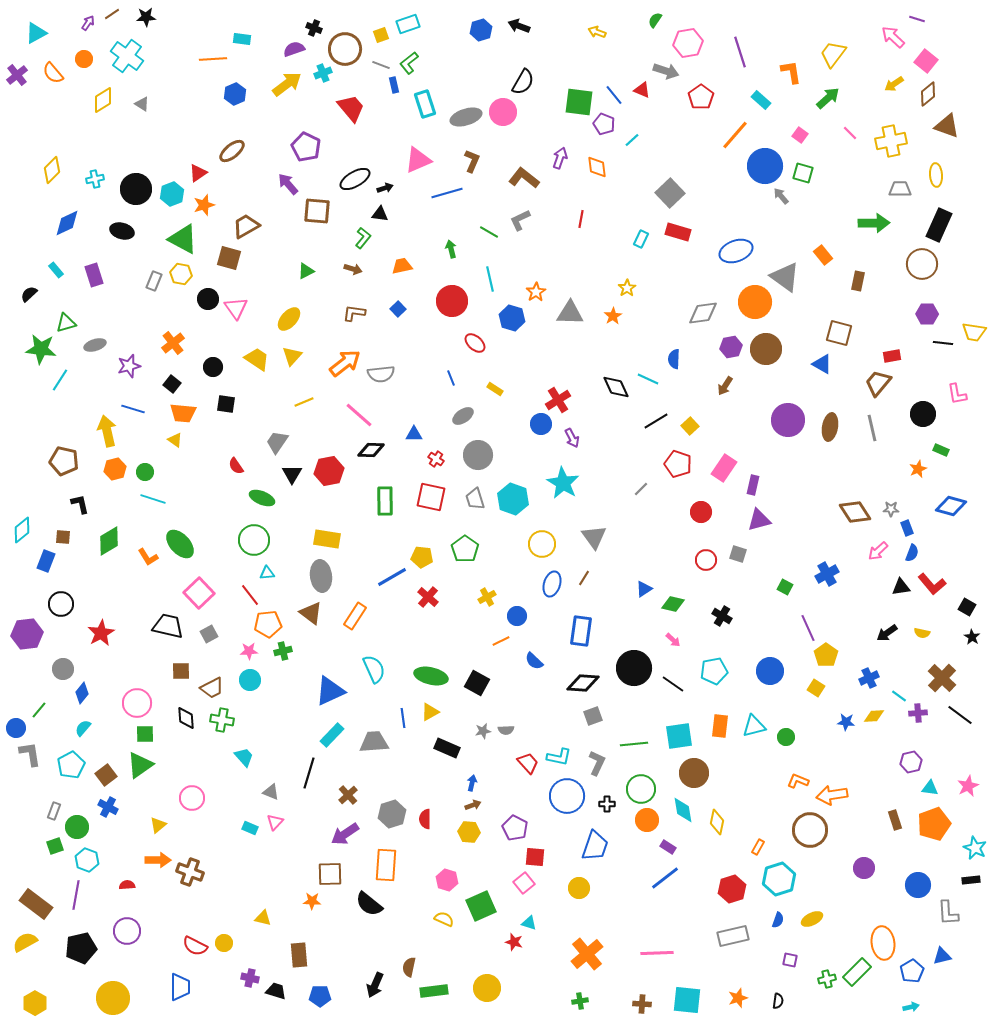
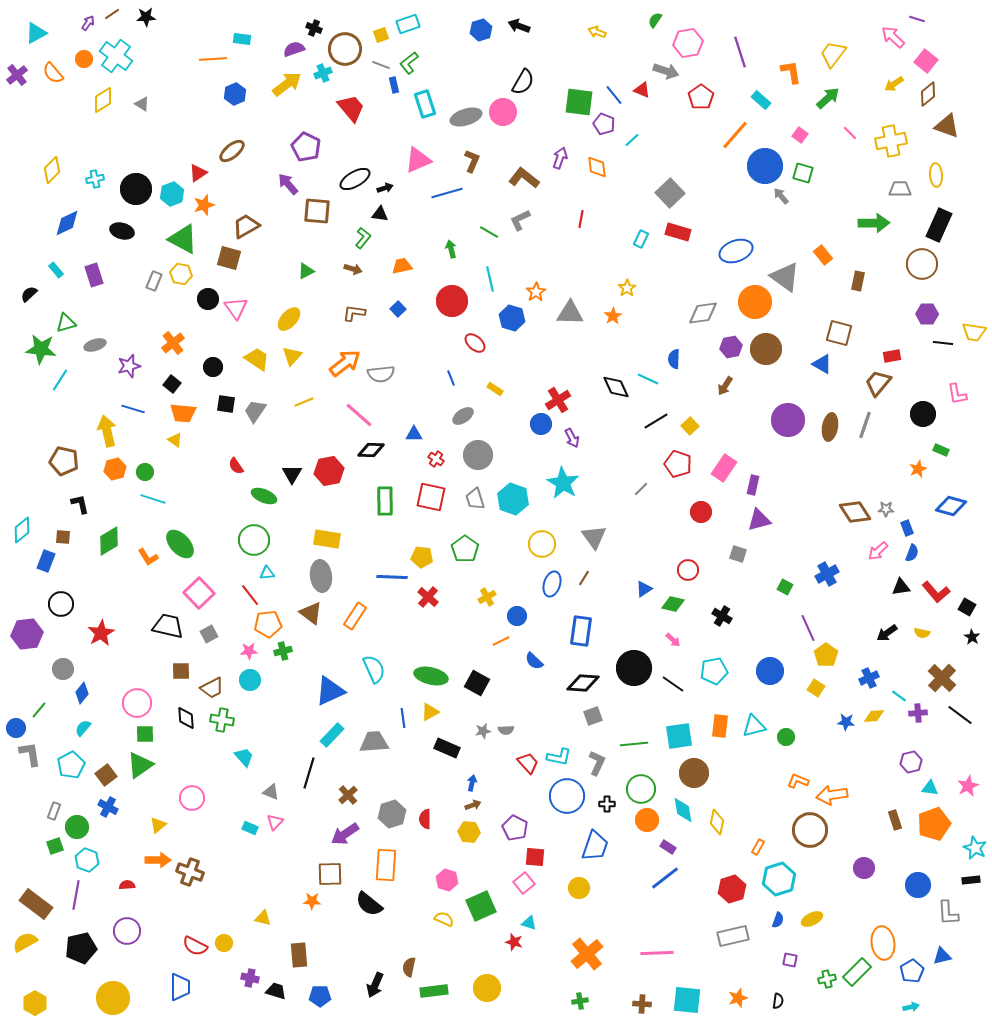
cyan cross at (127, 56): moved 11 px left
gray line at (872, 428): moved 7 px left, 3 px up; rotated 32 degrees clockwise
gray trapezoid at (277, 442): moved 22 px left, 31 px up
green ellipse at (262, 498): moved 2 px right, 2 px up
gray star at (891, 509): moved 5 px left
red circle at (706, 560): moved 18 px left, 10 px down
blue line at (392, 577): rotated 32 degrees clockwise
red L-shape at (932, 584): moved 4 px right, 8 px down
